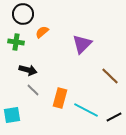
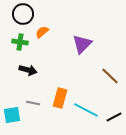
green cross: moved 4 px right
gray line: moved 13 px down; rotated 32 degrees counterclockwise
